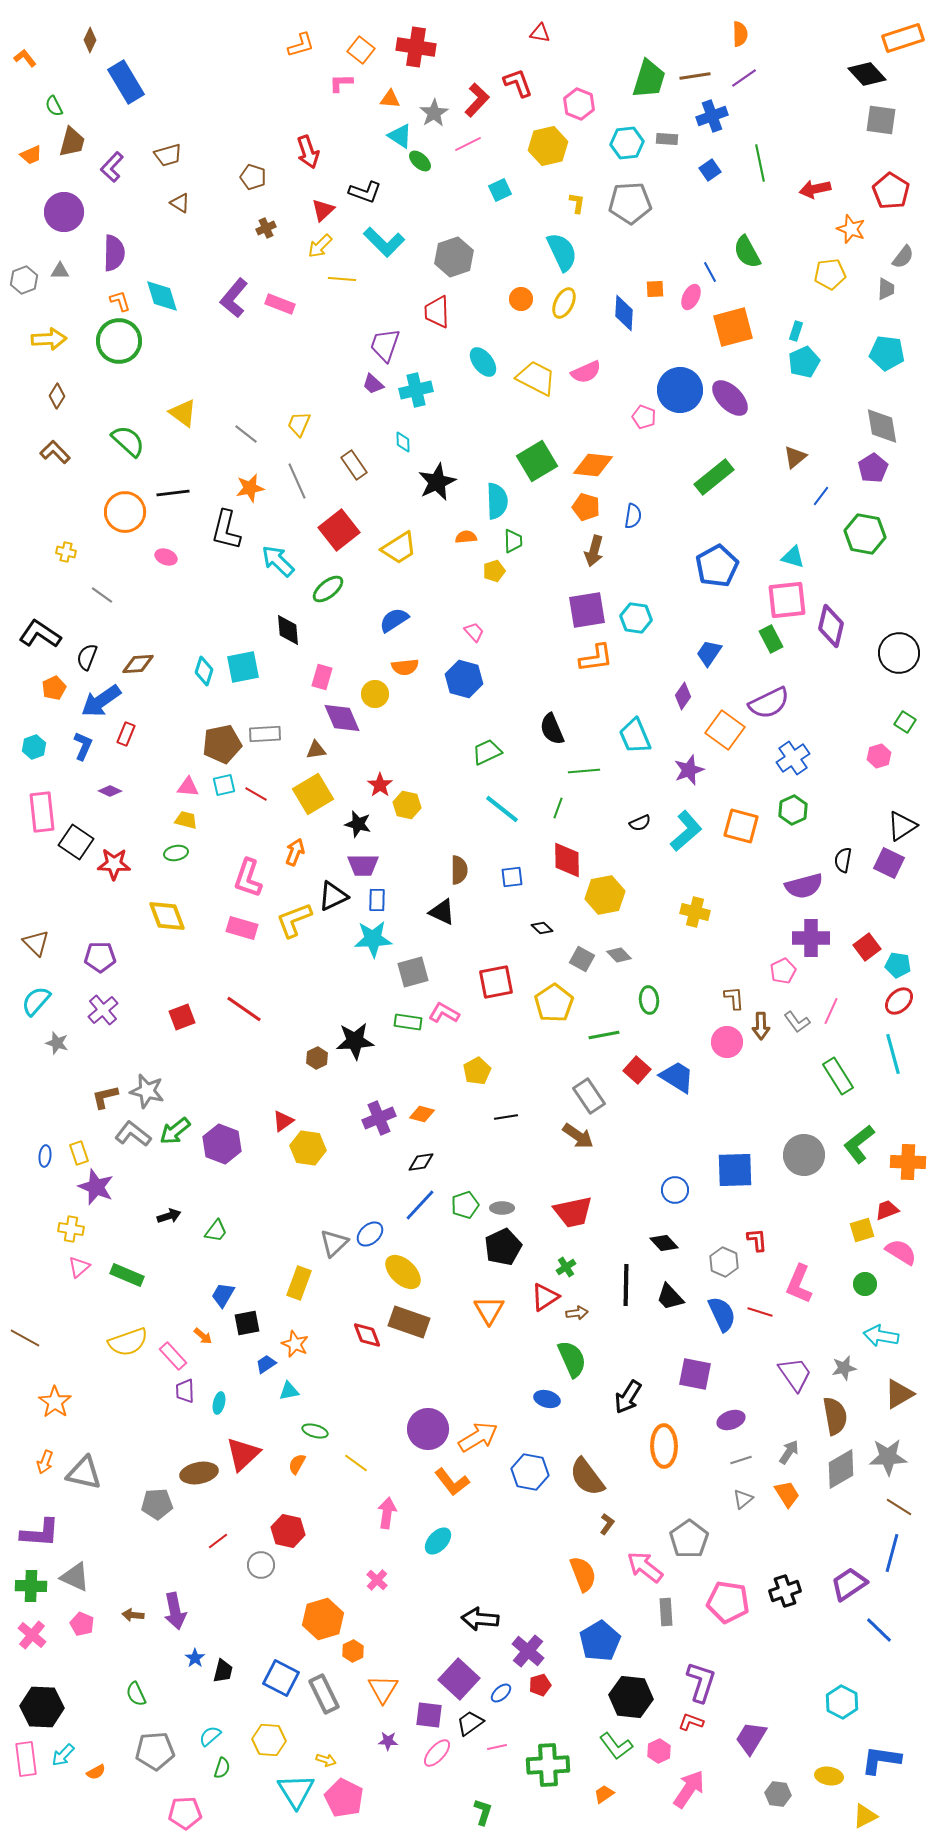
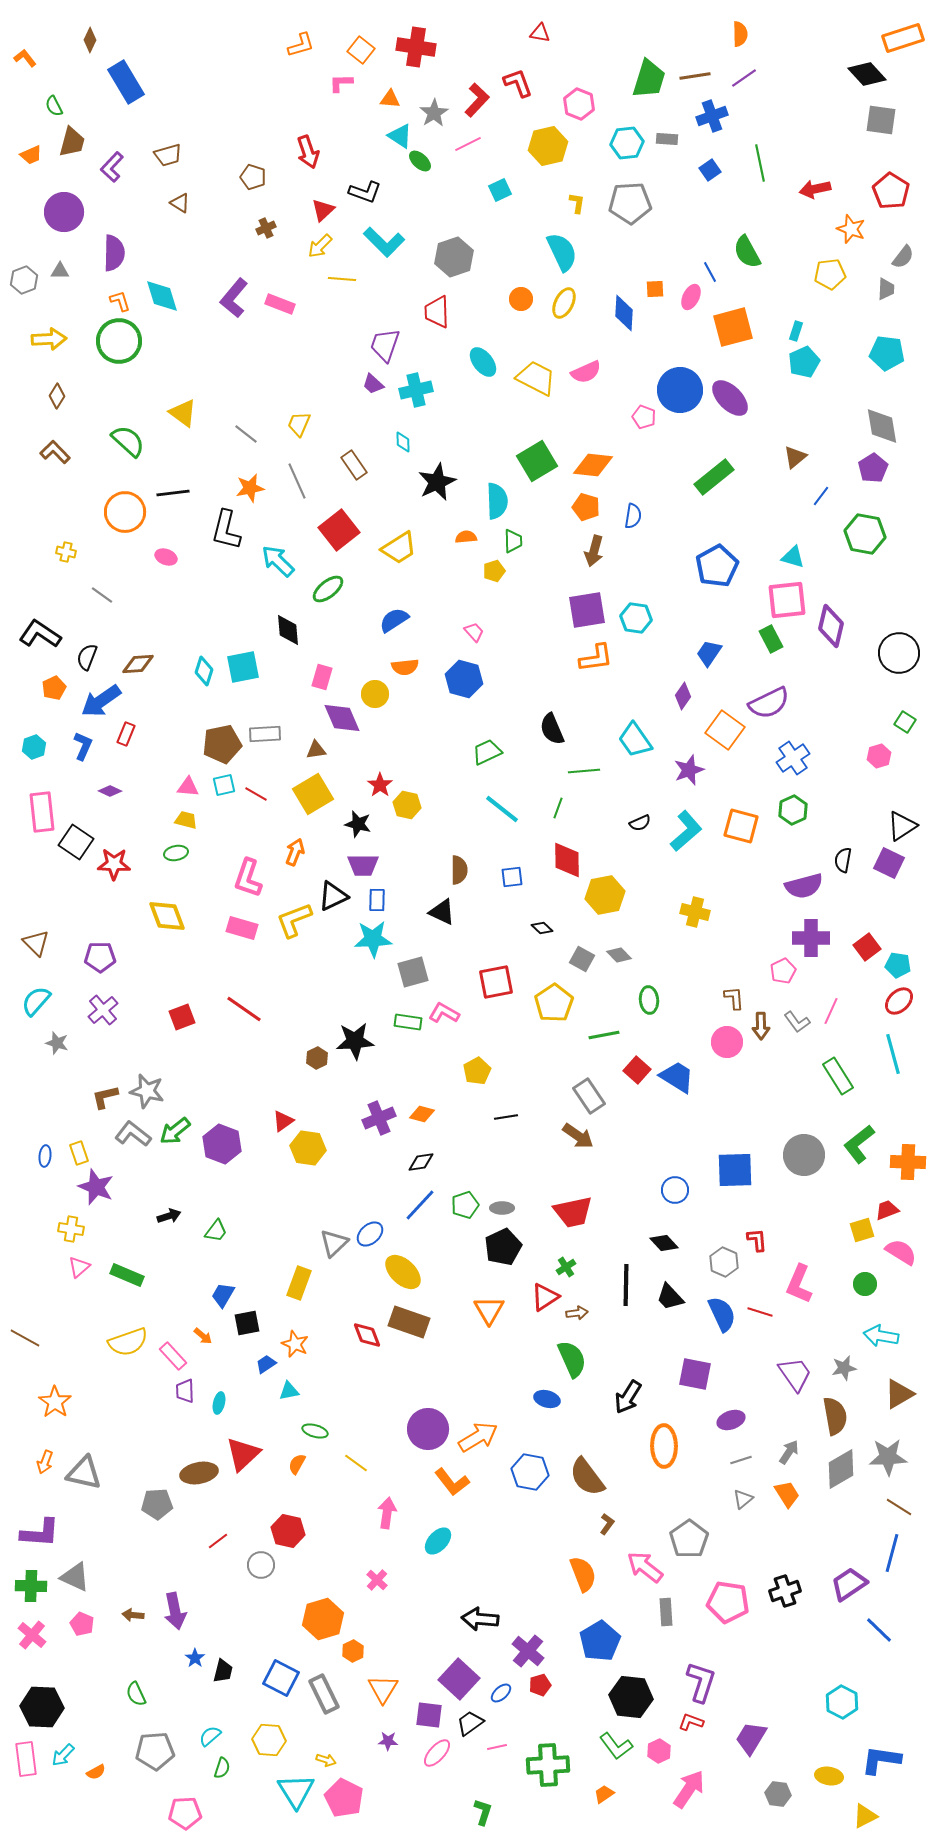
cyan trapezoid at (635, 736): moved 4 px down; rotated 12 degrees counterclockwise
